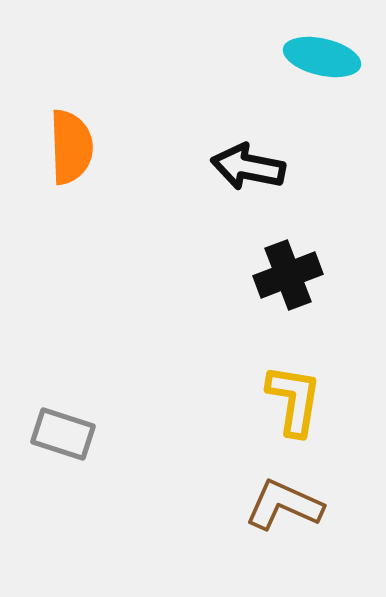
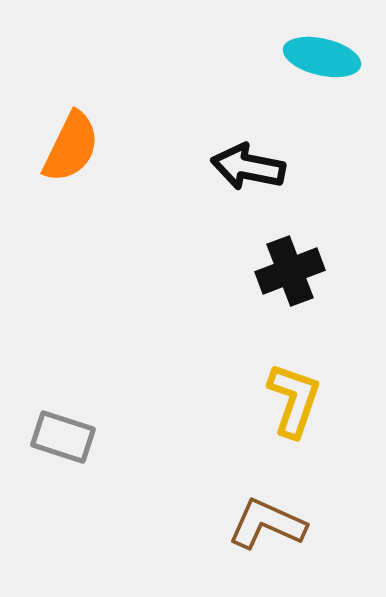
orange semicircle: rotated 28 degrees clockwise
black cross: moved 2 px right, 4 px up
yellow L-shape: rotated 10 degrees clockwise
gray rectangle: moved 3 px down
brown L-shape: moved 17 px left, 19 px down
